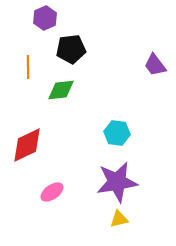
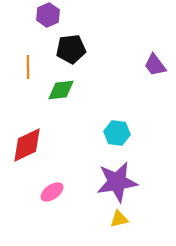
purple hexagon: moved 3 px right, 3 px up
